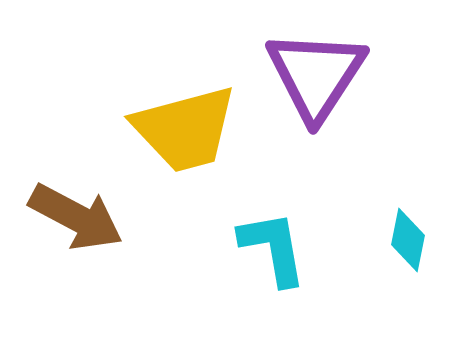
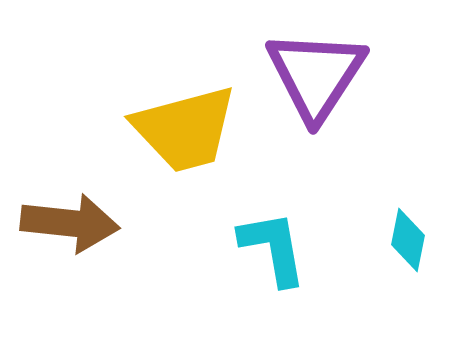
brown arrow: moved 6 px left, 6 px down; rotated 22 degrees counterclockwise
